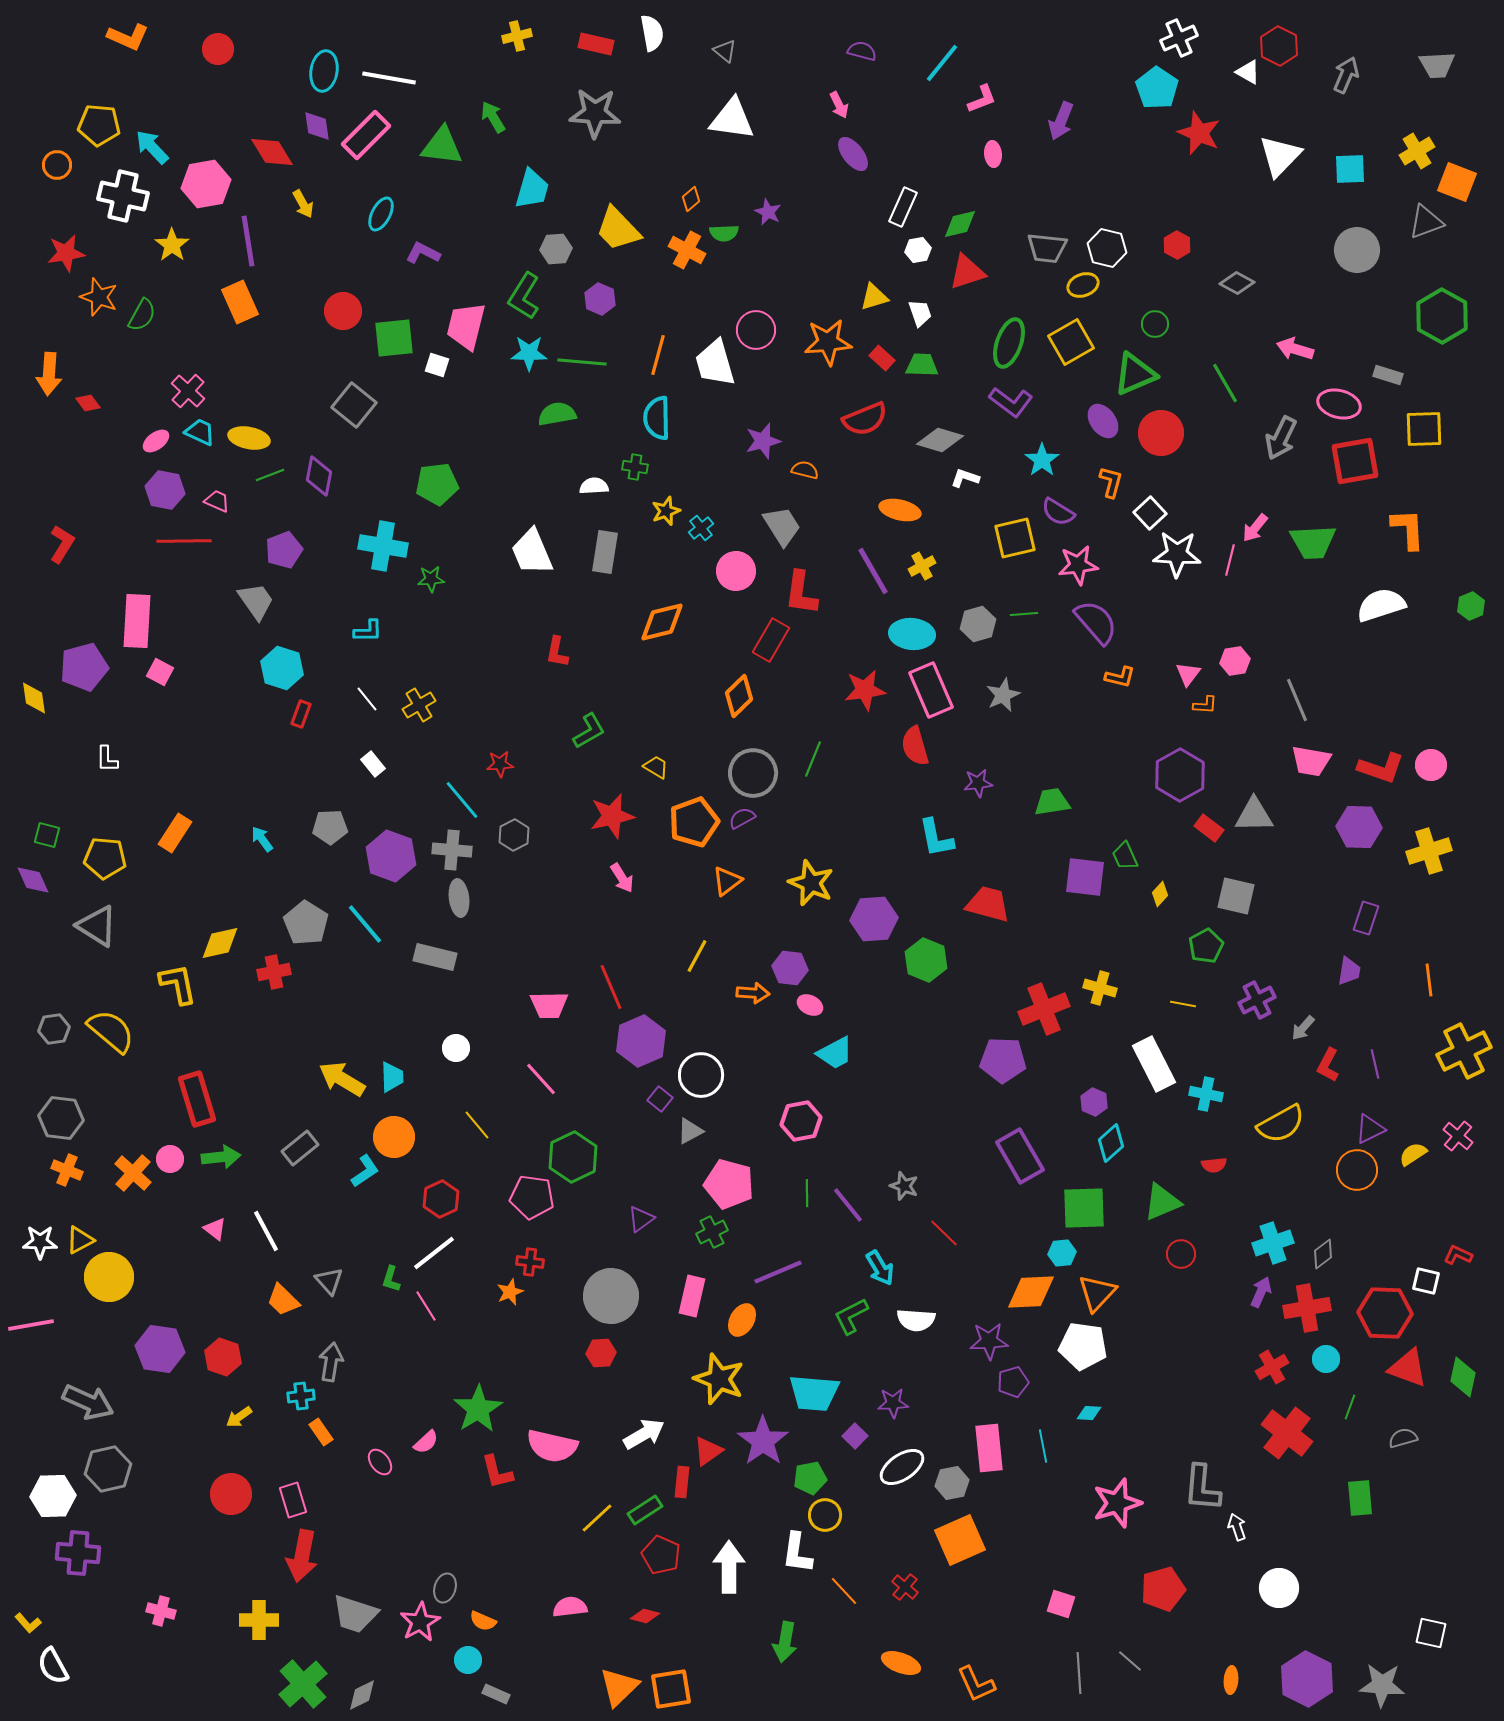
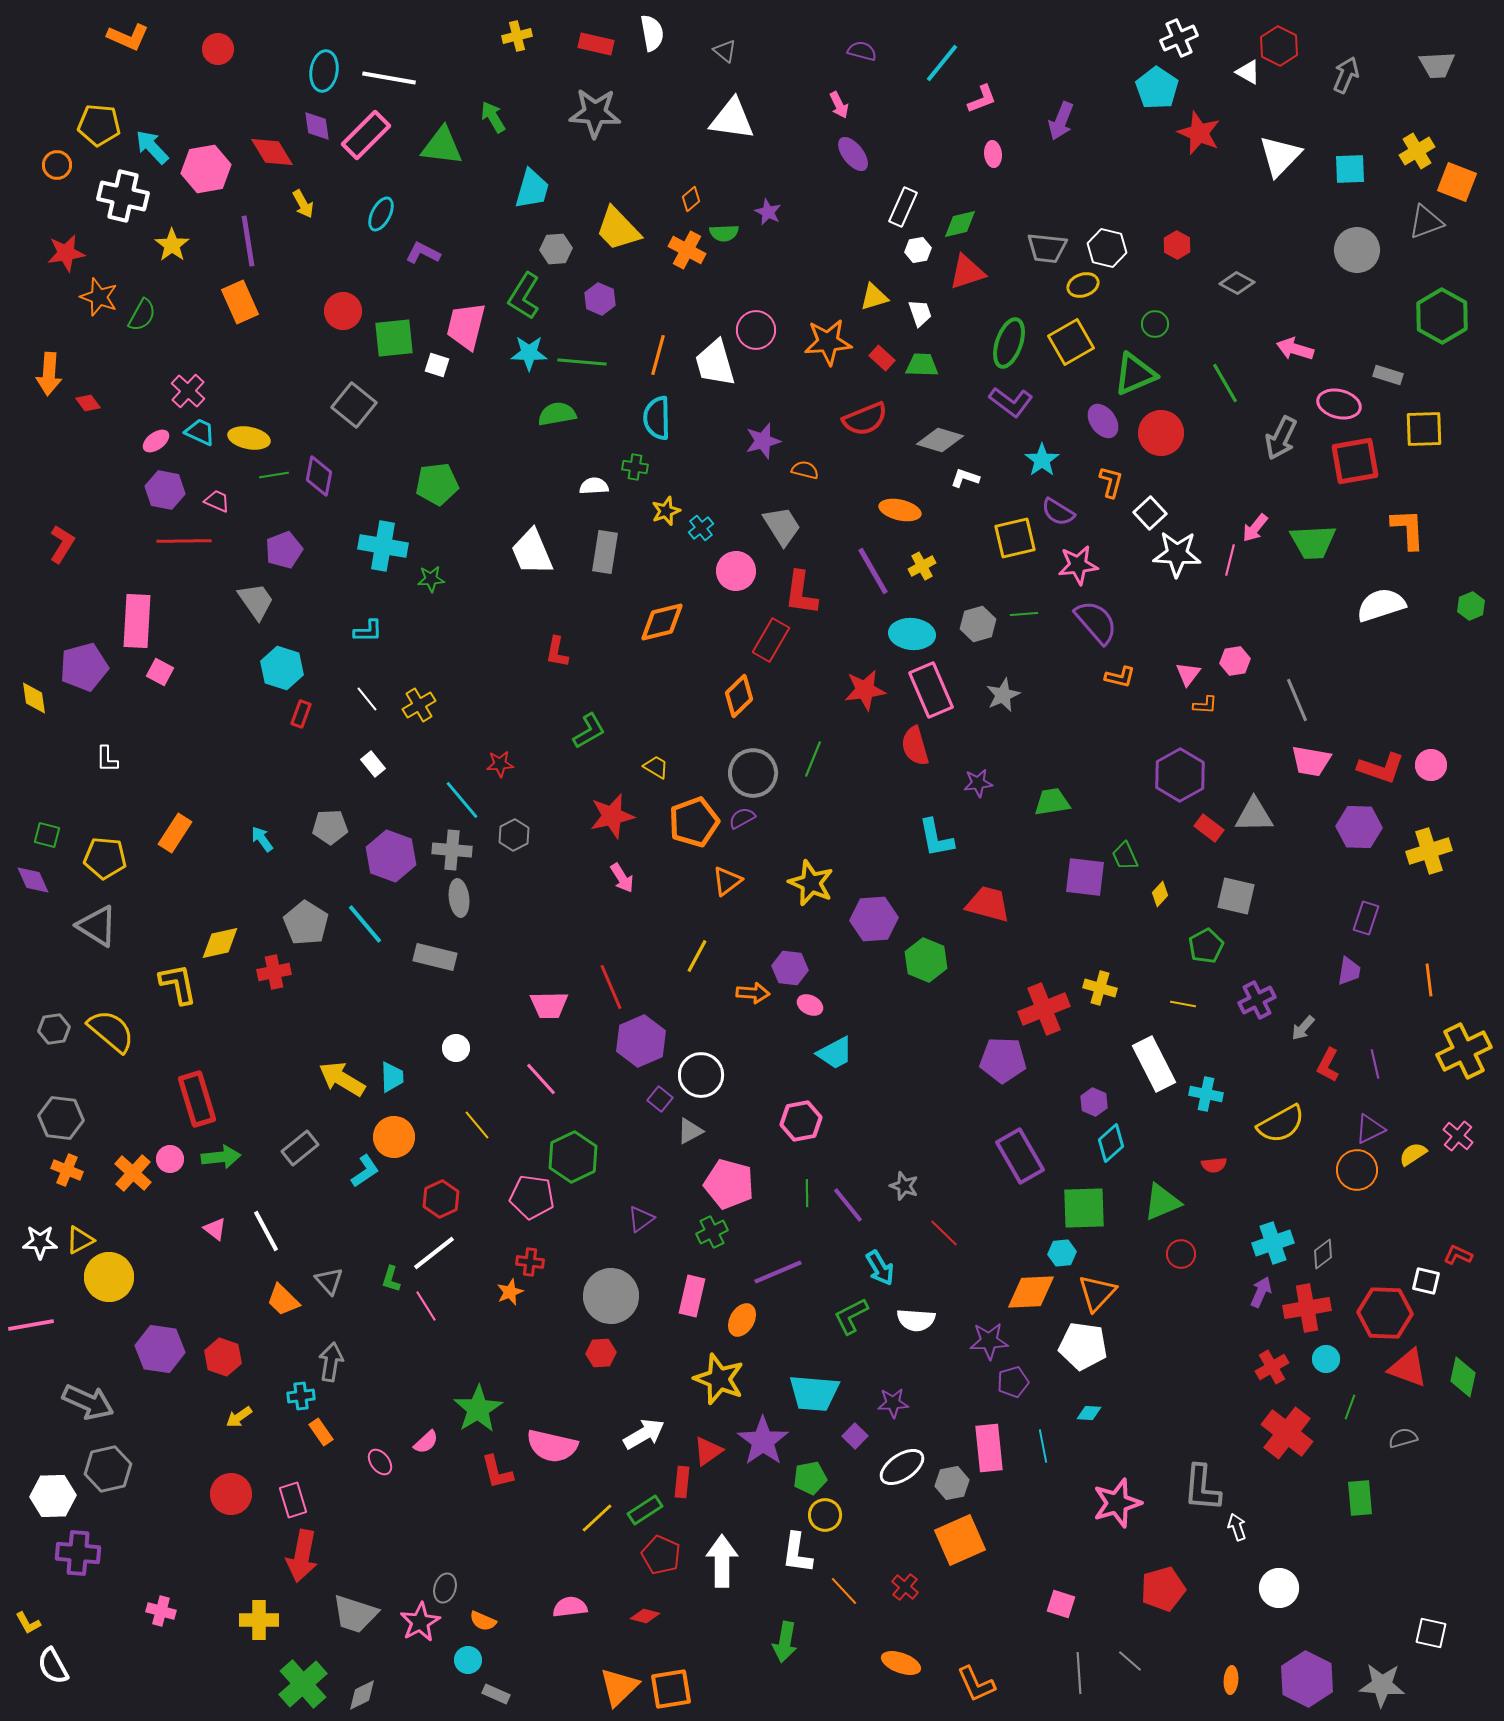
pink hexagon at (206, 184): moved 15 px up
green line at (270, 475): moved 4 px right; rotated 12 degrees clockwise
white arrow at (729, 1567): moved 7 px left, 6 px up
yellow L-shape at (28, 1623): rotated 12 degrees clockwise
